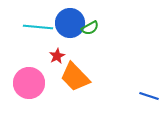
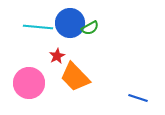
blue line: moved 11 px left, 2 px down
